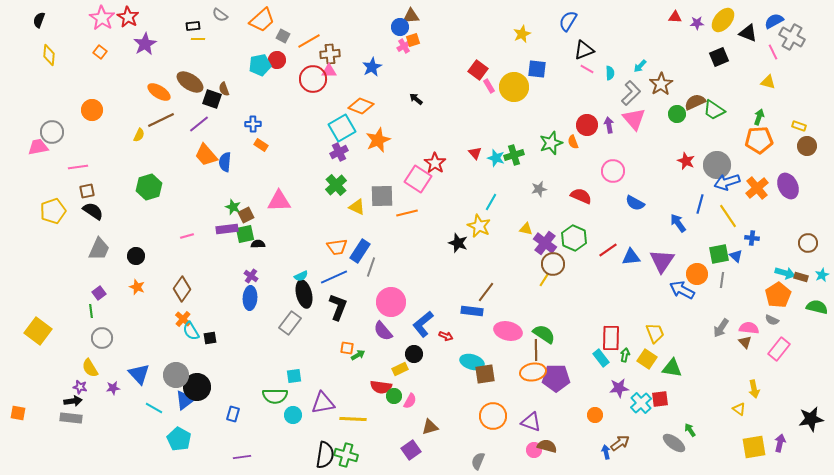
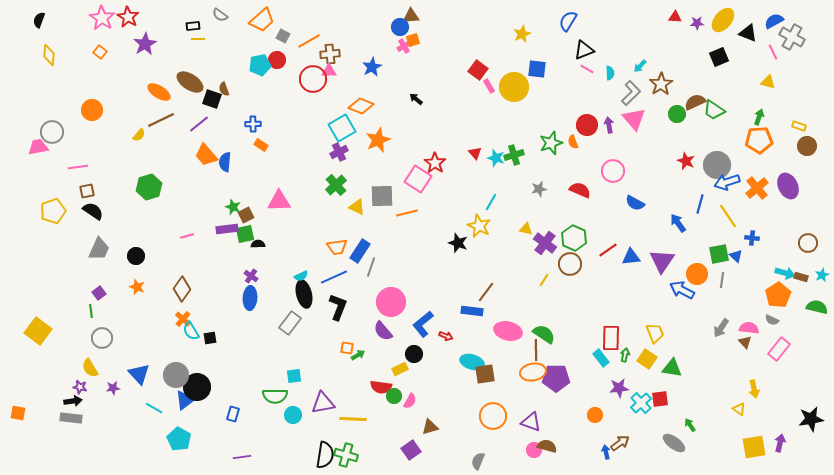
yellow semicircle at (139, 135): rotated 16 degrees clockwise
red semicircle at (581, 196): moved 1 px left, 6 px up
brown circle at (553, 264): moved 17 px right
green arrow at (690, 430): moved 5 px up
